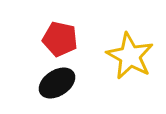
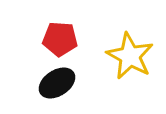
red pentagon: rotated 8 degrees counterclockwise
